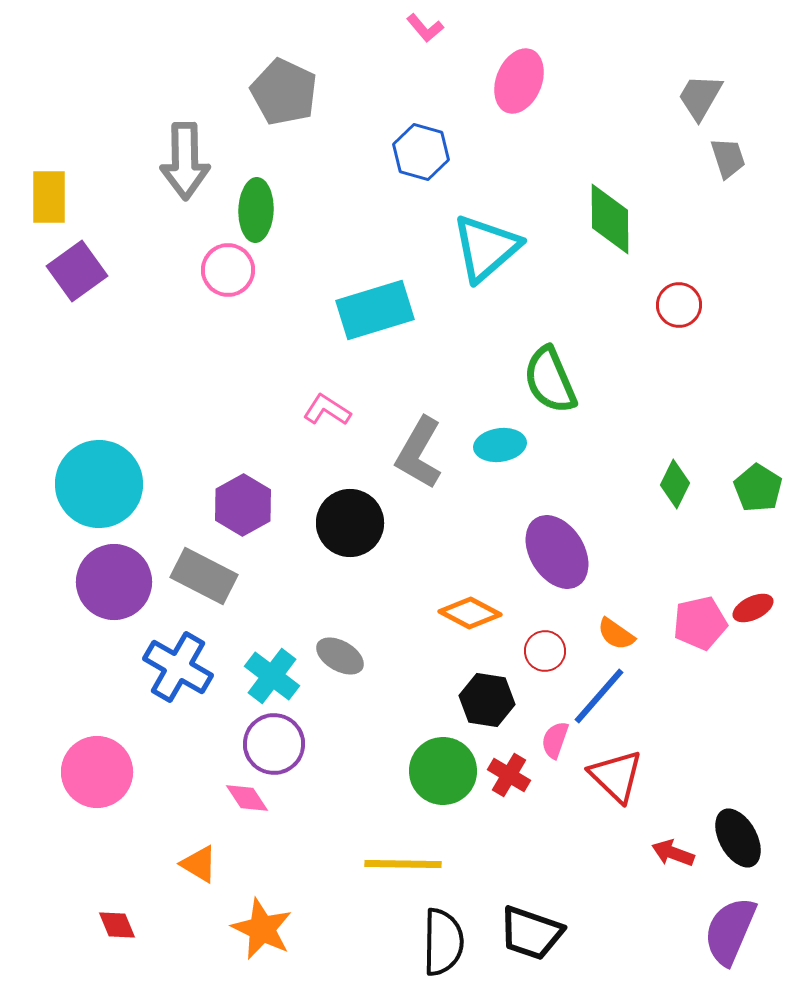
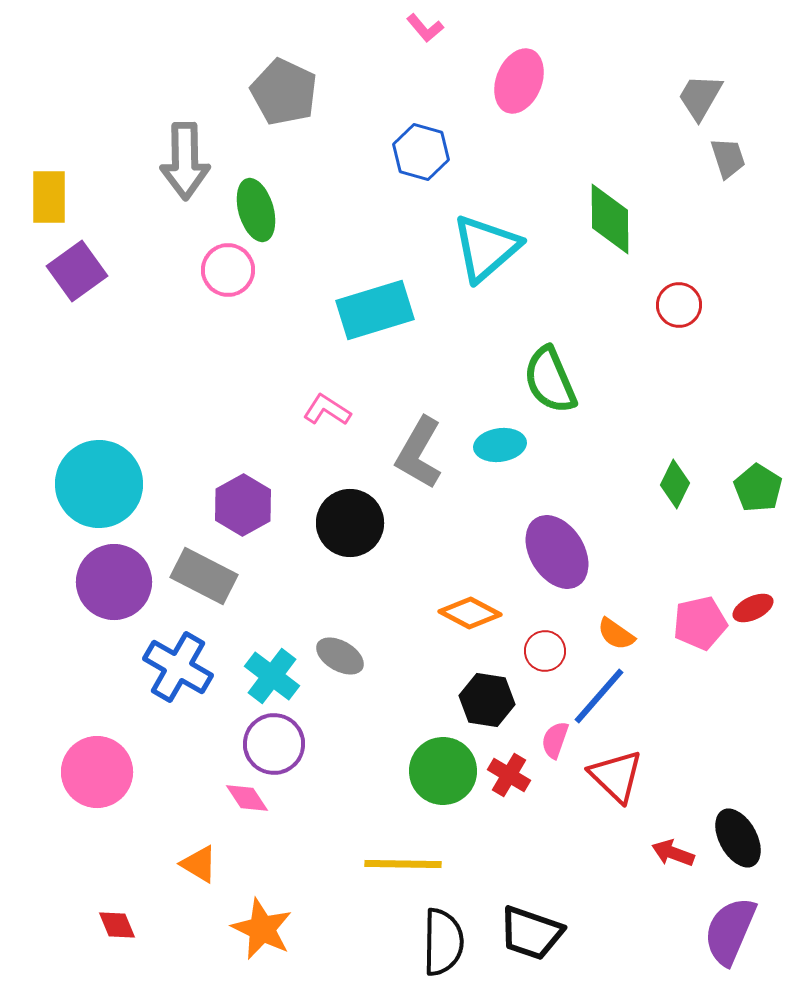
green ellipse at (256, 210): rotated 18 degrees counterclockwise
